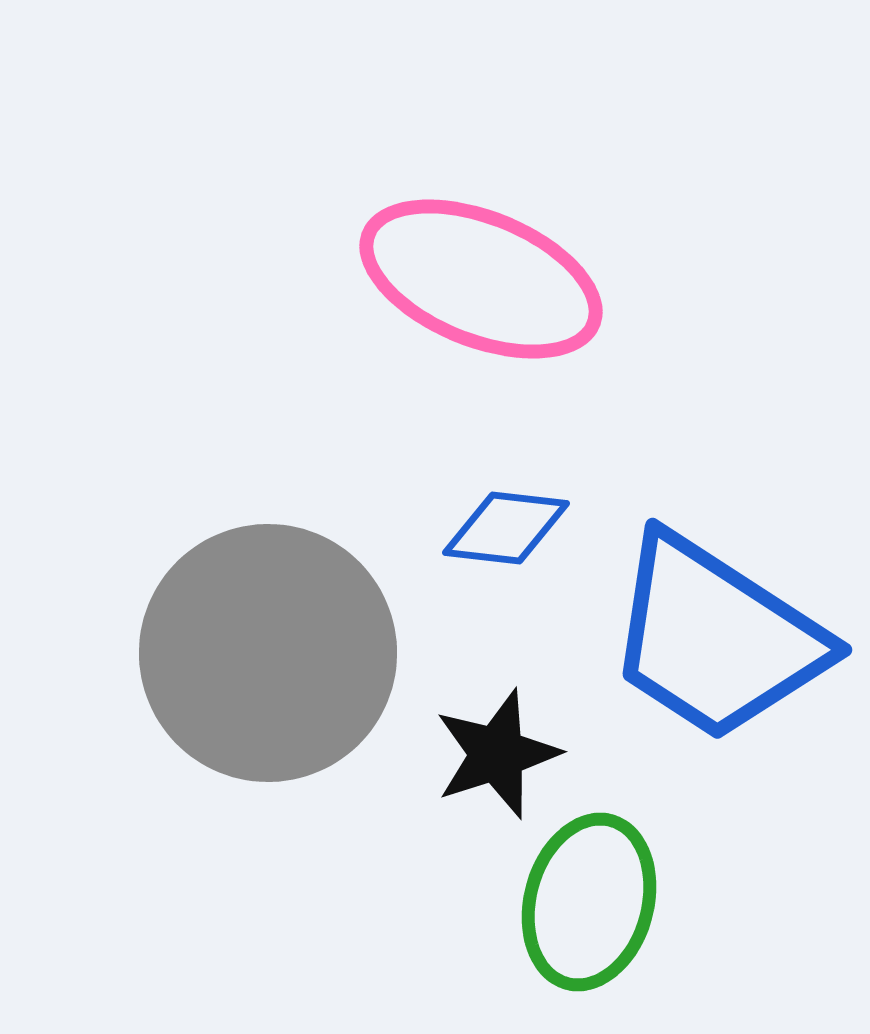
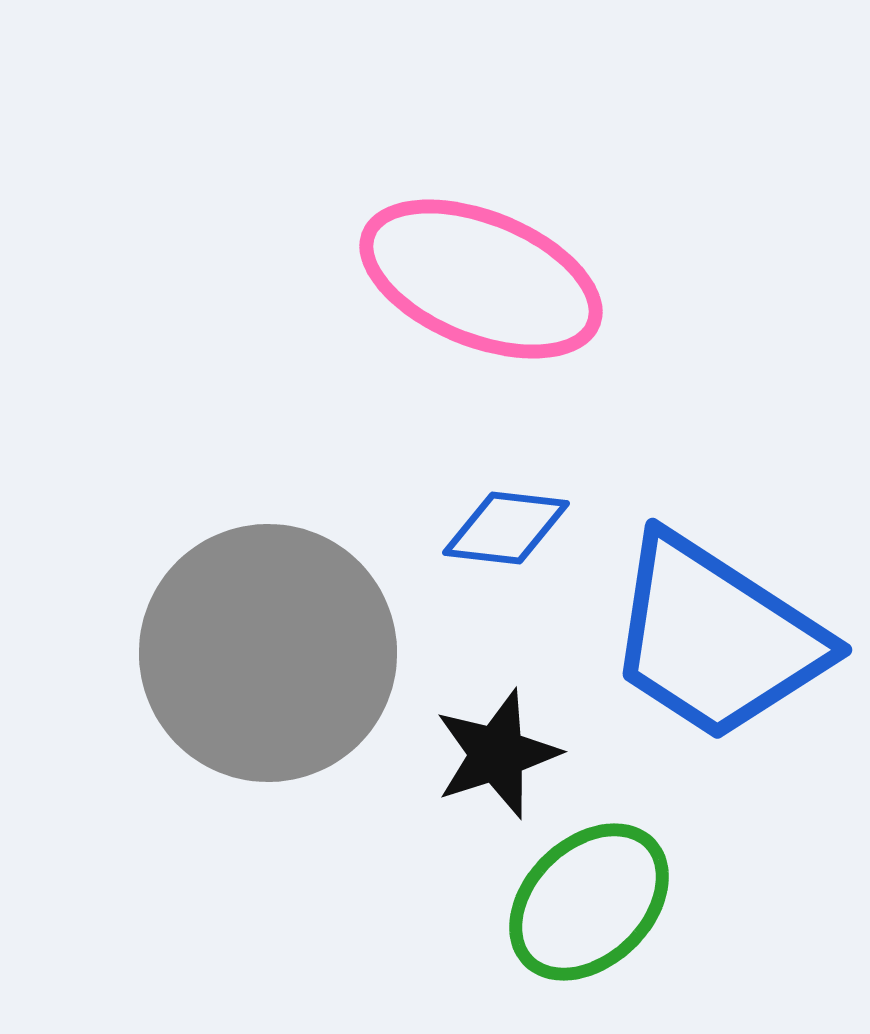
green ellipse: rotated 31 degrees clockwise
